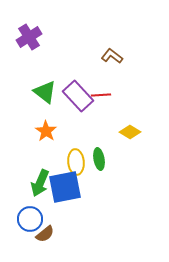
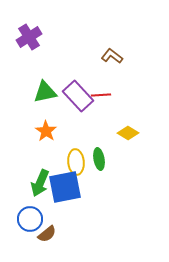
green triangle: rotated 50 degrees counterclockwise
yellow diamond: moved 2 px left, 1 px down
brown semicircle: moved 2 px right
